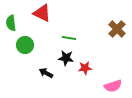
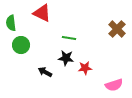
green circle: moved 4 px left
black arrow: moved 1 px left, 1 px up
pink semicircle: moved 1 px right, 1 px up
